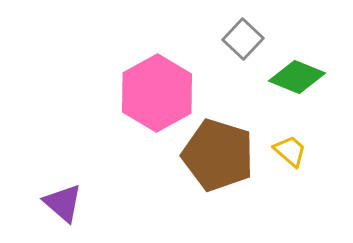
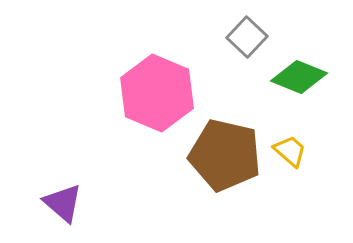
gray square: moved 4 px right, 2 px up
green diamond: moved 2 px right
pink hexagon: rotated 8 degrees counterclockwise
brown pentagon: moved 7 px right; rotated 4 degrees counterclockwise
